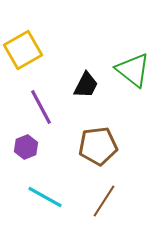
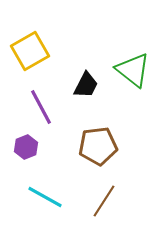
yellow square: moved 7 px right, 1 px down
